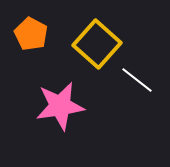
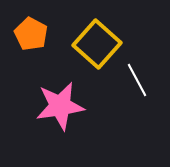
white line: rotated 24 degrees clockwise
